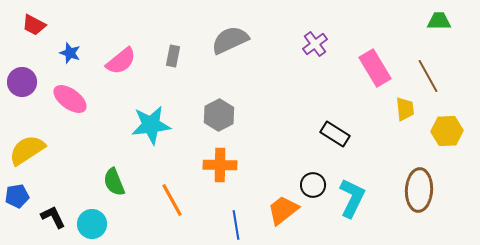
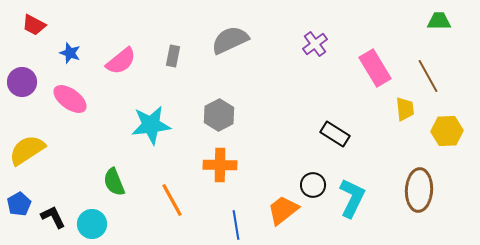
blue pentagon: moved 2 px right, 8 px down; rotated 20 degrees counterclockwise
